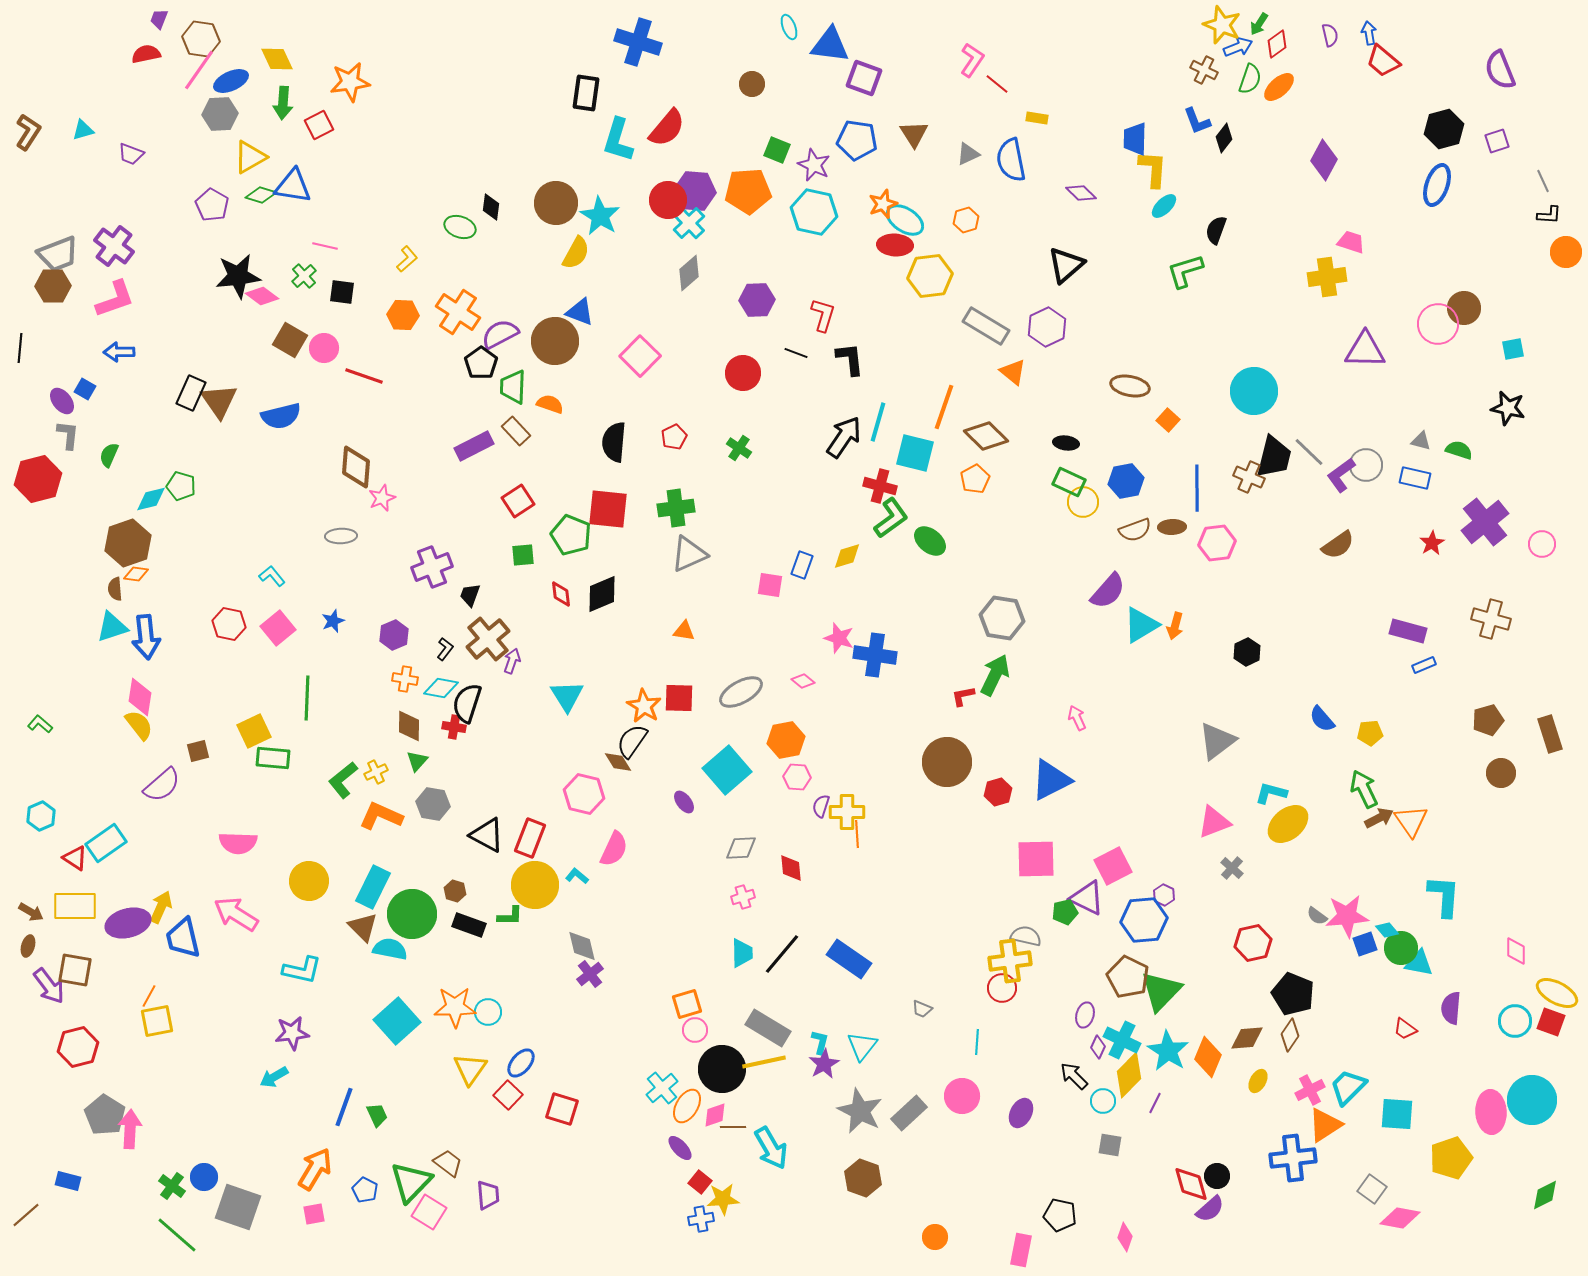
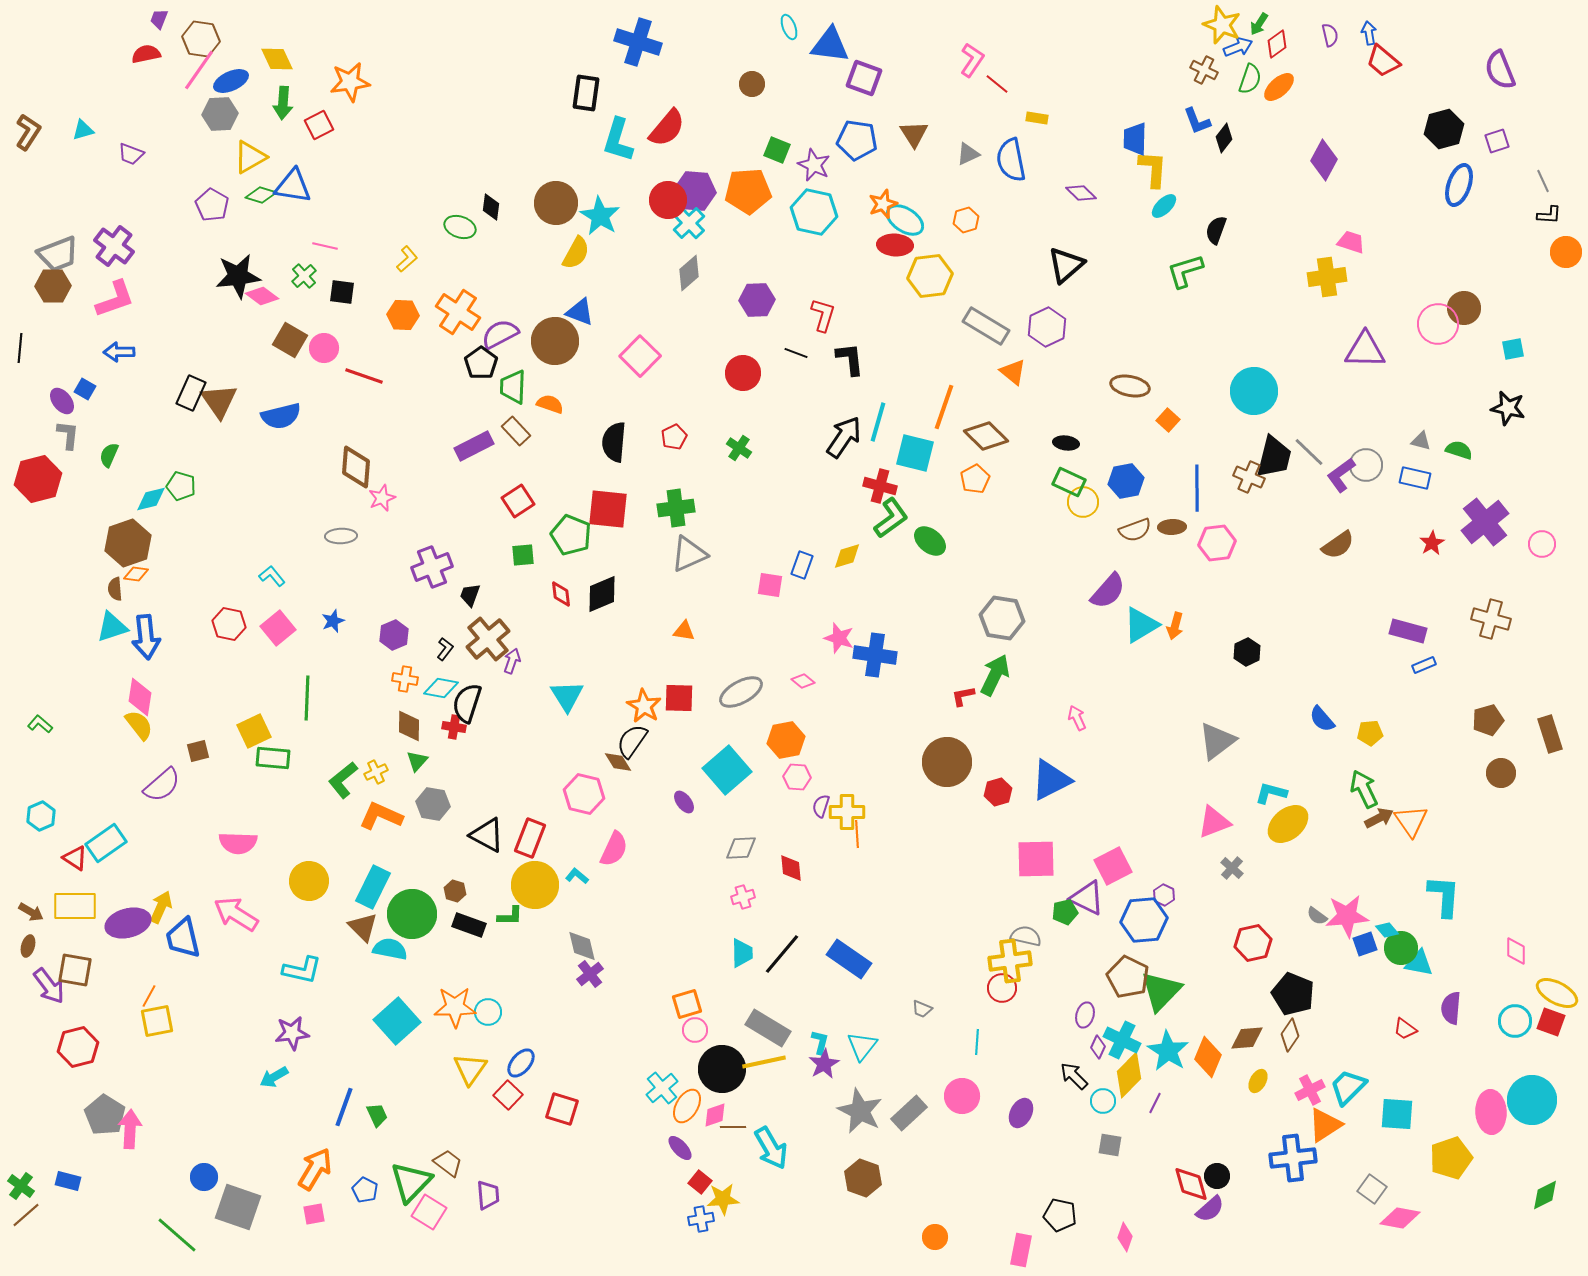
blue ellipse at (1437, 185): moved 22 px right
green cross at (172, 1186): moved 151 px left
